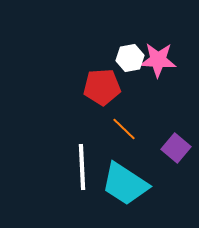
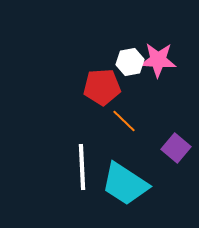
white hexagon: moved 4 px down
orange line: moved 8 px up
